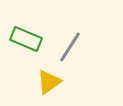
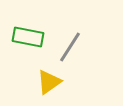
green rectangle: moved 2 px right, 2 px up; rotated 12 degrees counterclockwise
